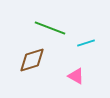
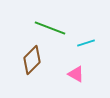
brown diamond: rotated 28 degrees counterclockwise
pink triangle: moved 2 px up
